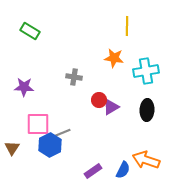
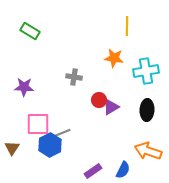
orange arrow: moved 2 px right, 9 px up
